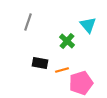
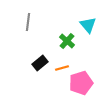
gray line: rotated 12 degrees counterclockwise
black rectangle: rotated 49 degrees counterclockwise
orange line: moved 2 px up
